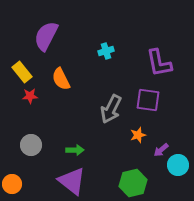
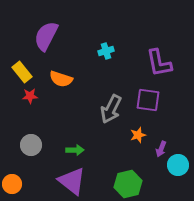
orange semicircle: rotated 45 degrees counterclockwise
purple arrow: moved 1 px up; rotated 28 degrees counterclockwise
green hexagon: moved 5 px left, 1 px down
